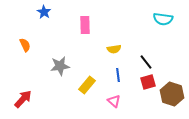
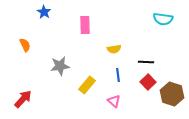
black line: rotated 49 degrees counterclockwise
red square: rotated 28 degrees counterclockwise
